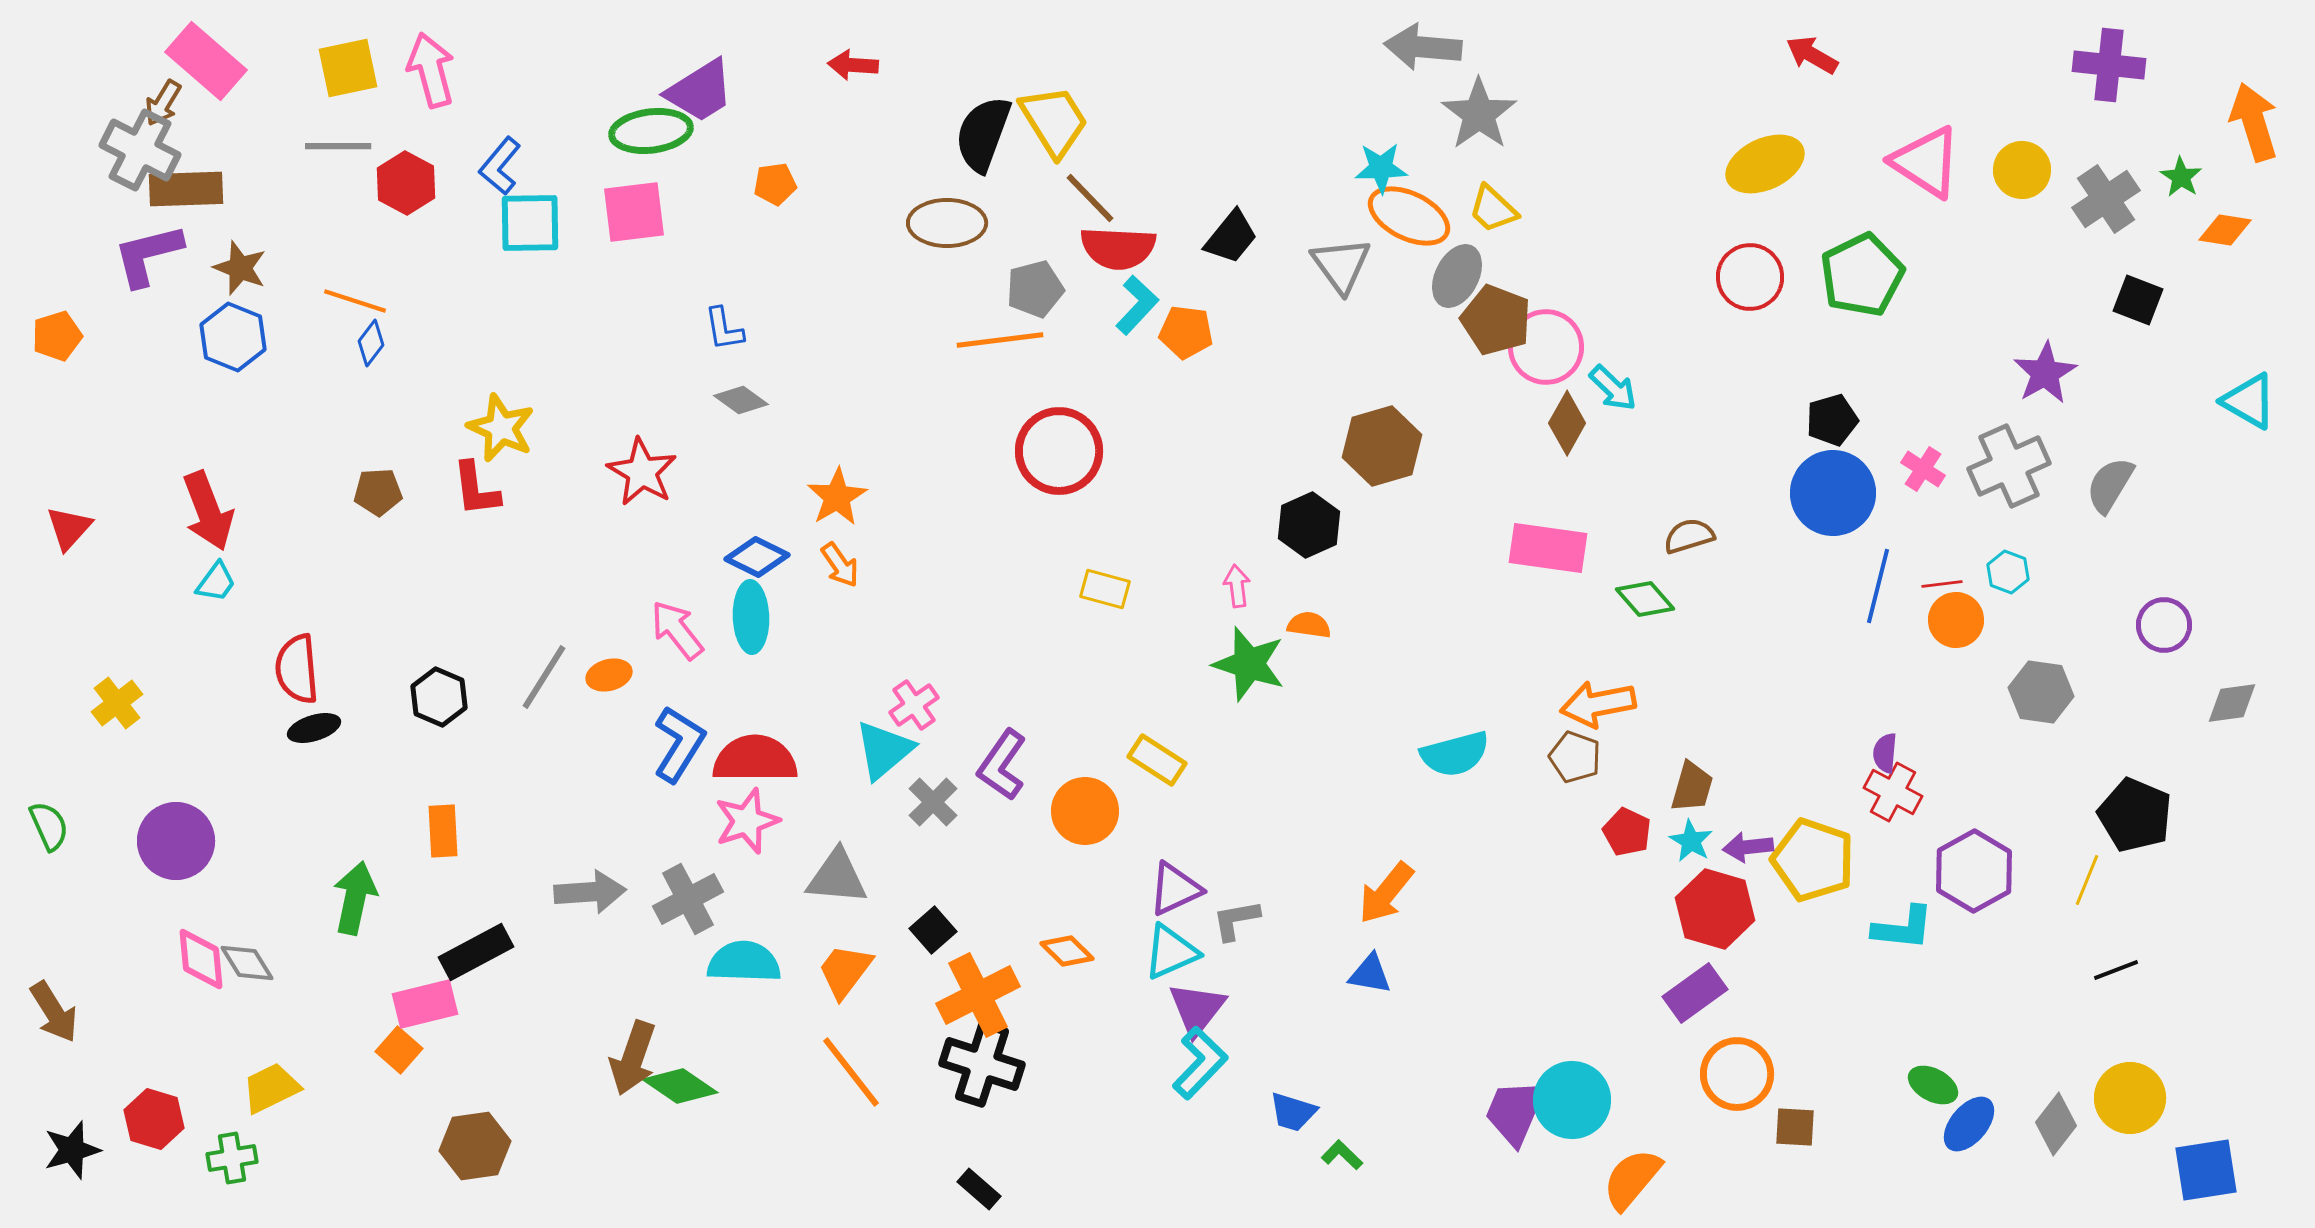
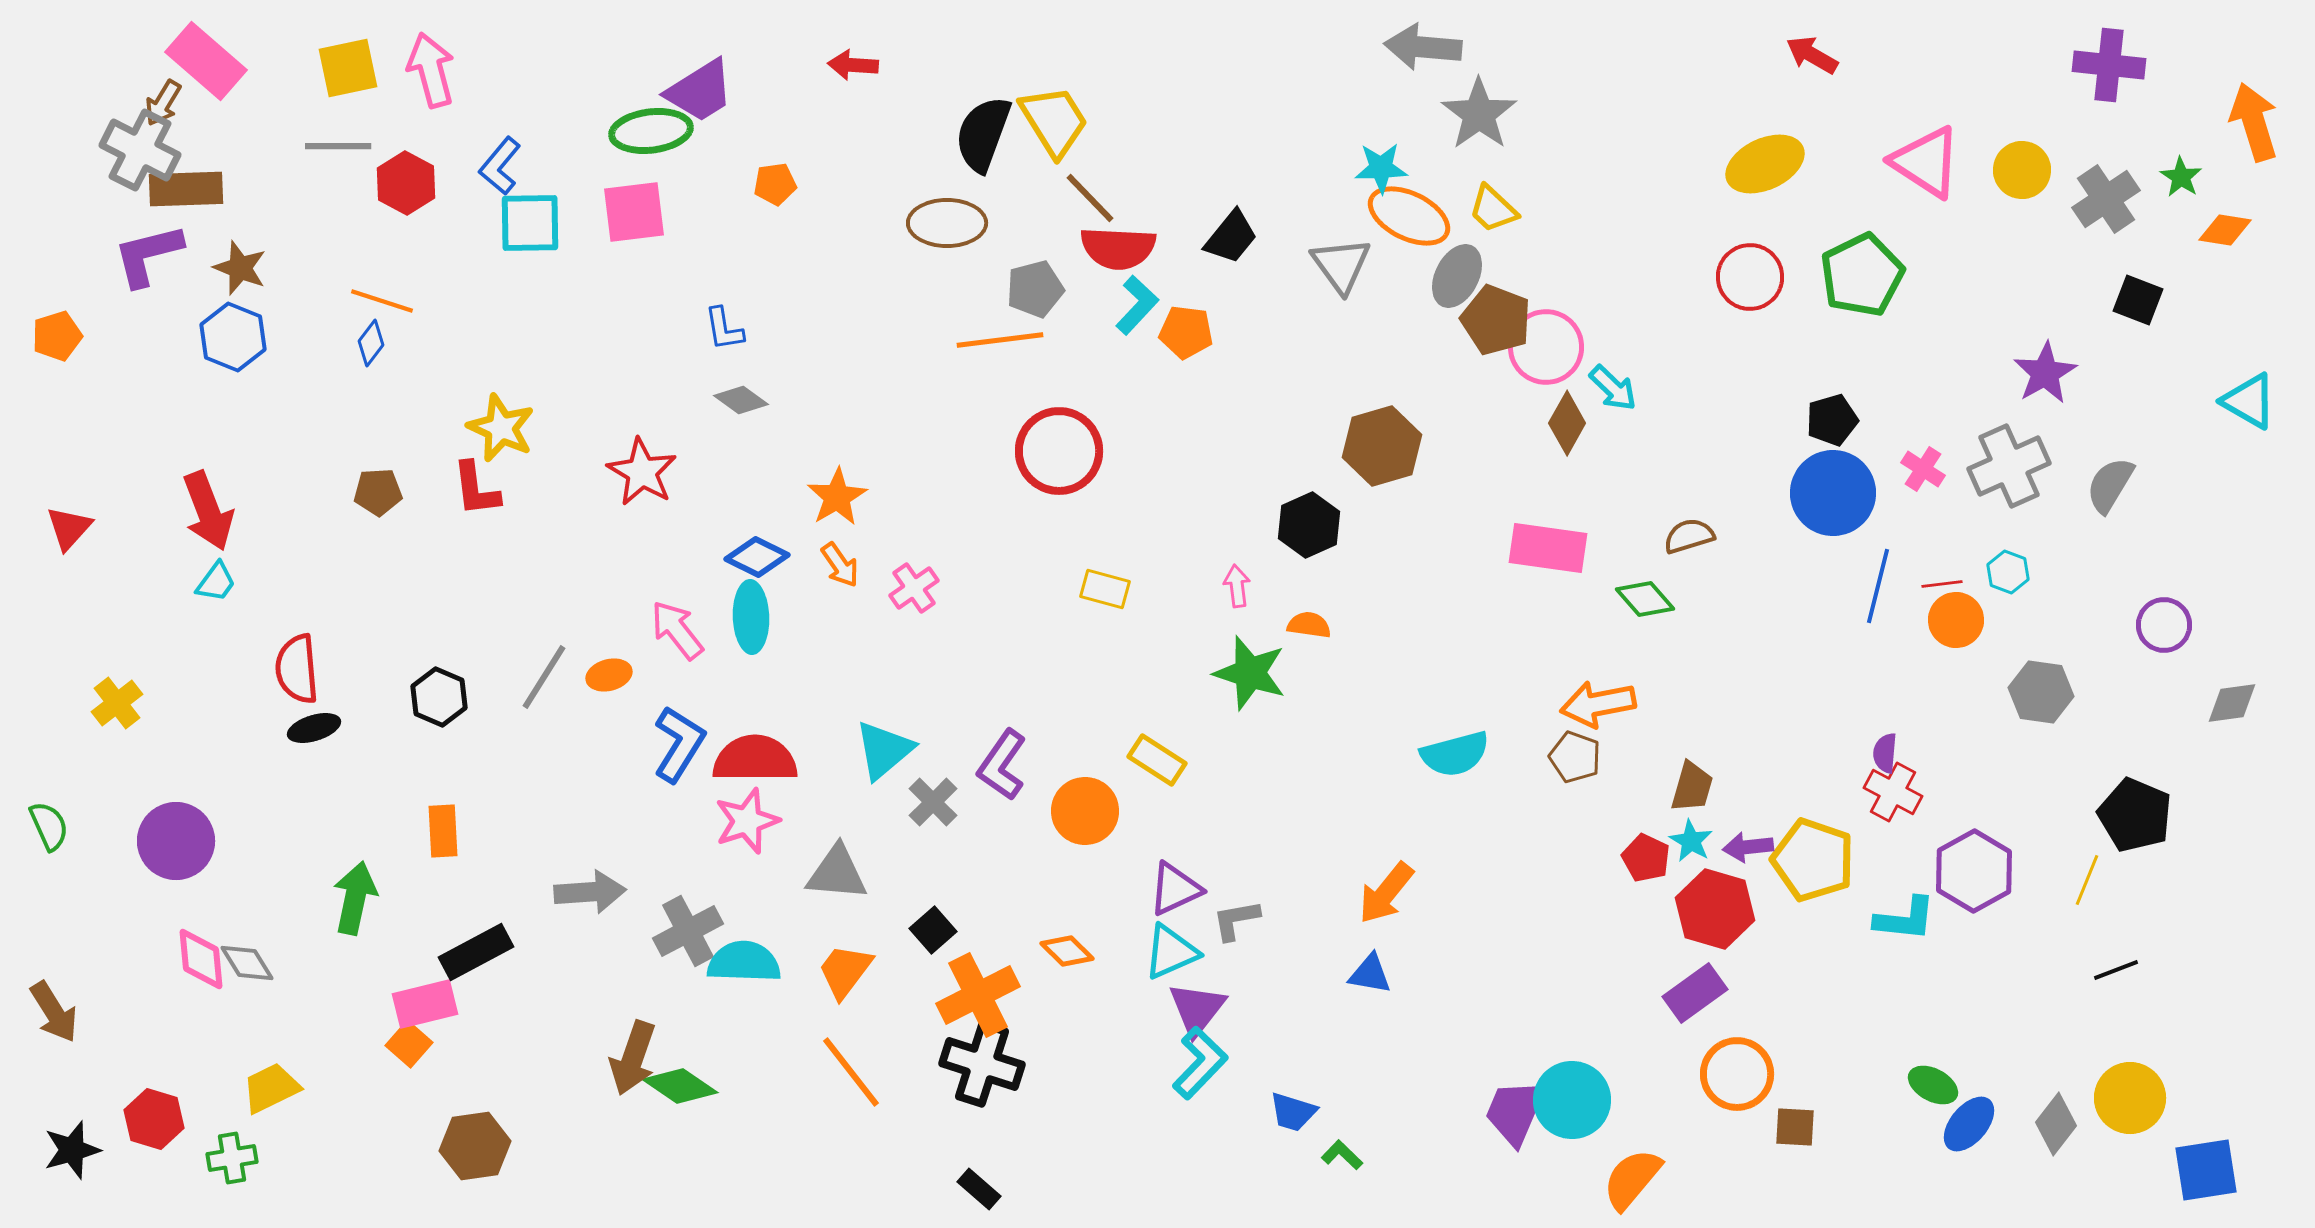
orange line at (355, 301): moved 27 px right
green star at (1249, 664): moved 1 px right, 9 px down
pink cross at (914, 705): moved 117 px up
red pentagon at (1627, 832): moved 19 px right, 26 px down
gray triangle at (837, 877): moved 4 px up
gray cross at (688, 899): moved 32 px down
cyan L-shape at (1903, 928): moved 2 px right, 9 px up
orange square at (399, 1050): moved 10 px right, 6 px up
